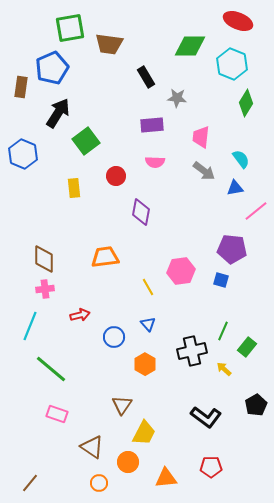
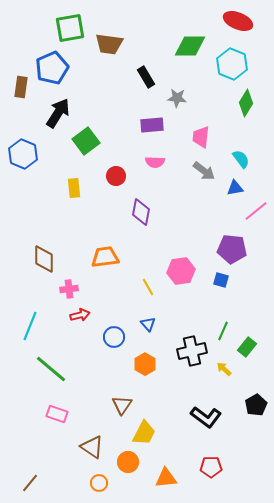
pink cross at (45, 289): moved 24 px right
